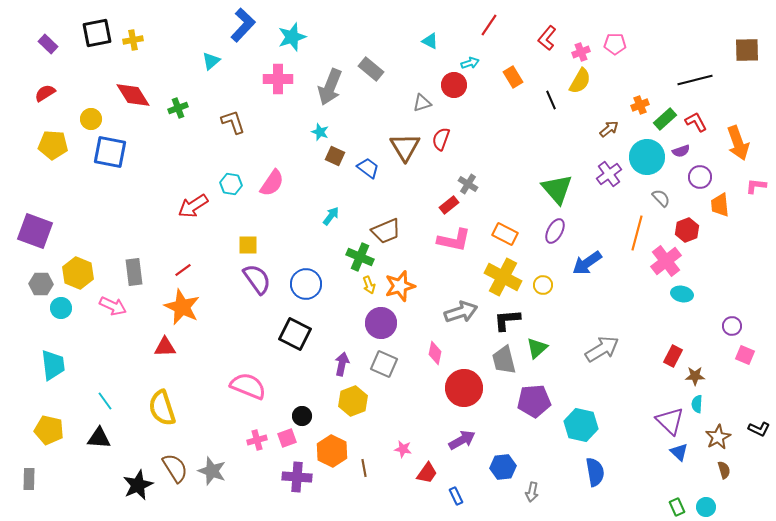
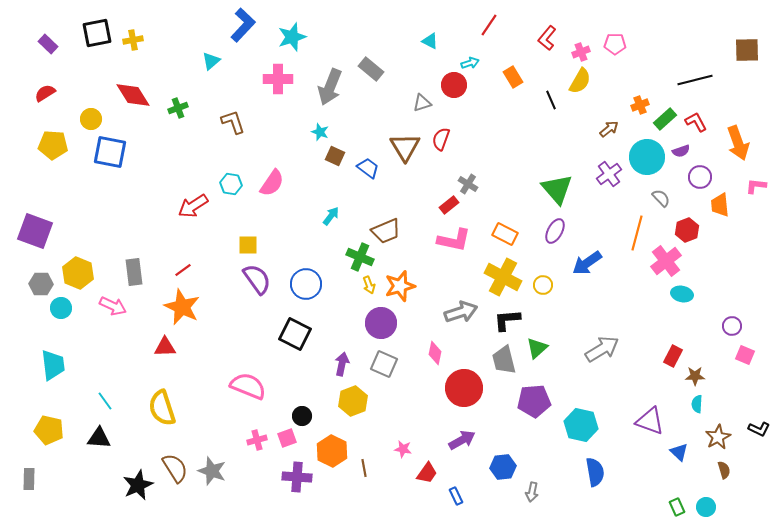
purple triangle at (670, 421): moved 20 px left; rotated 24 degrees counterclockwise
